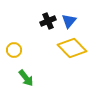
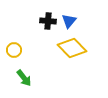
black cross: rotated 28 degrees clockwise
green arrow: moved 2 px left
